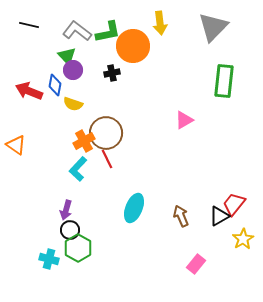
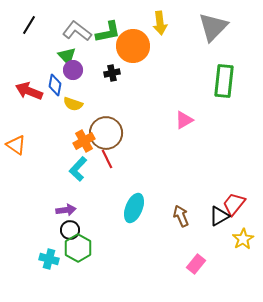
black line: rotated 72 degrees counterclockwise
purple arrow: rotated 114 degrees counterclockwise
